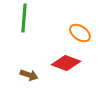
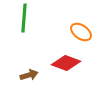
orange ellipse: moved 1 px right, 1 px up
brown arrow: rotated 36 degrees counterclockwise
